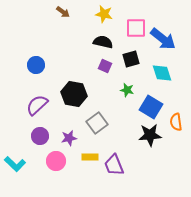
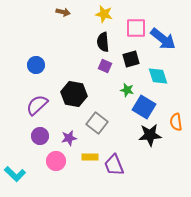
brown arrow: rotated 24 degrees counterclockwise
black semicircle: rotated 108 degrees counterclockwise
cyan diamond: moved 4 px left, 3 px down
blue square: moved 7 px left
gray square: rotated 15 degrees counterclockwise
cyan L-shape: moved 10 px down
